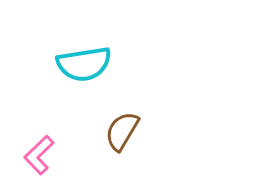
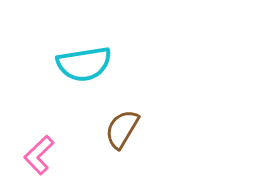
brown semicircle: moved 2 px up
